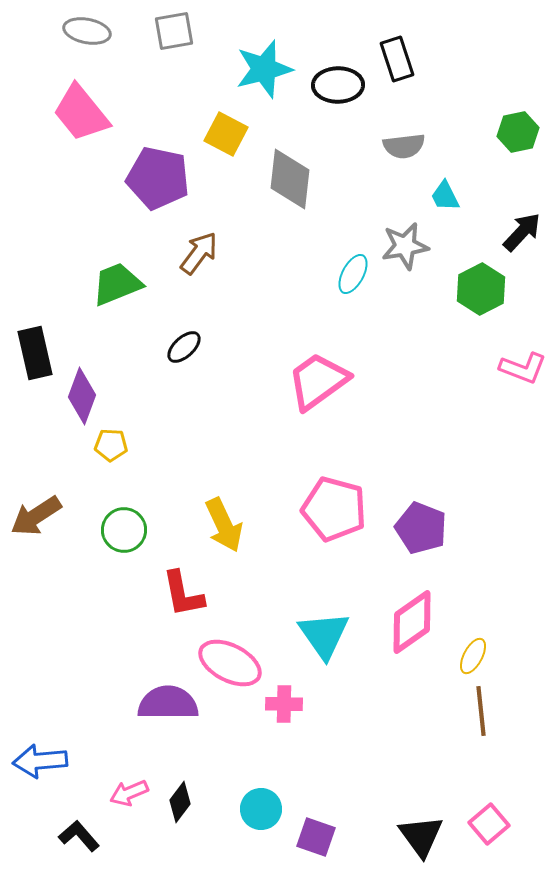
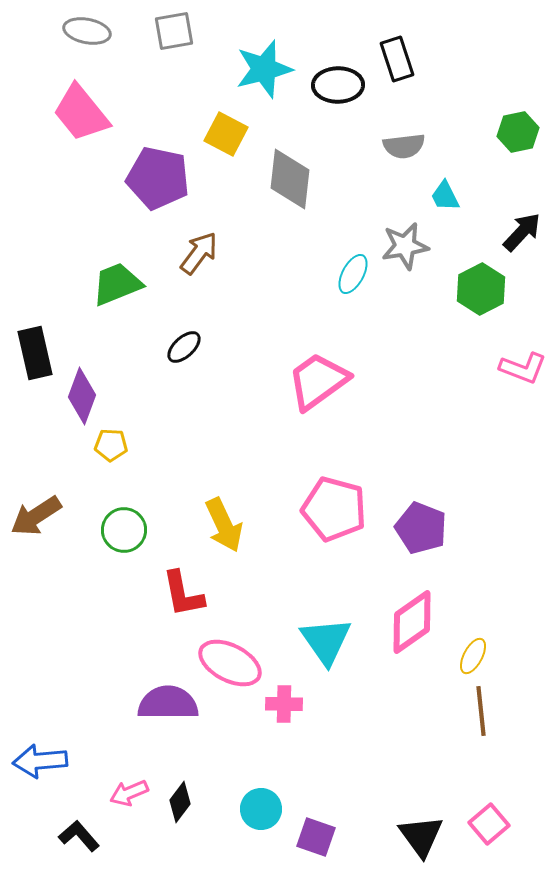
cyan triangle at (324, 635): moved 2 px right, 6 px down
